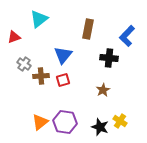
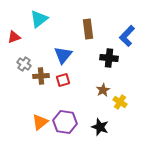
brown rectangle: rotated 18 degrees counterclockwise
yellow cross: moved 19 px up
